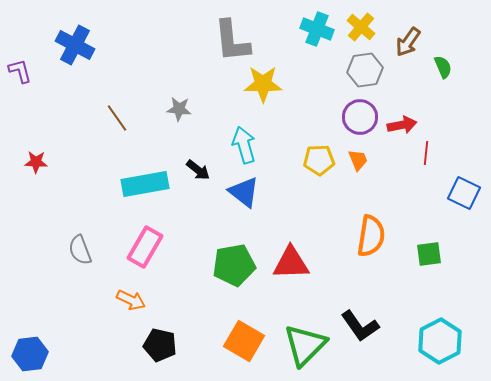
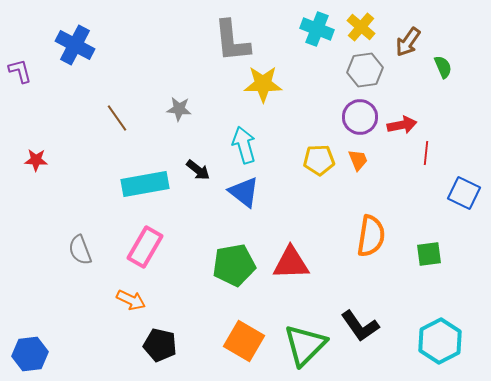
red star: moved 2 px up
